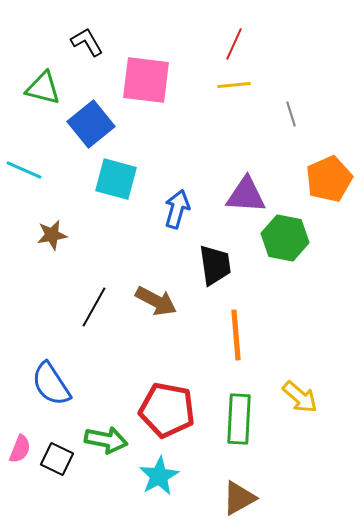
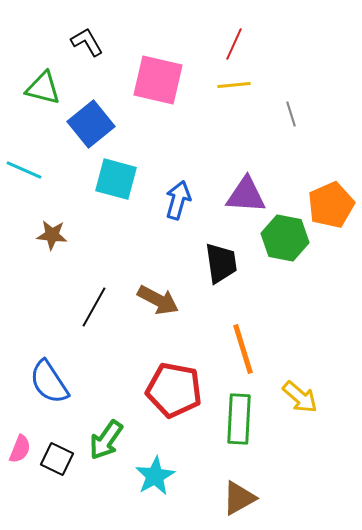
pink square: moved 12 px right; rotated 6 degrees clockwise
orange pentagon: moved 2 px right, 26 px down
blue arrow: moved 1 px right, 9 px up
brown star: rotated 16 degrees clockwise
black trapezoid: moved 6 px right, 2 px up
brown arrow: moved 2 px right, 1 px up
orange line: moved 7 px right, 14 px down; rotated 12 degrees counterclockwise
blue semicircle: moved 2 px left, 2 px up
red pentagon: moved 7 px right, 20 px up
green arrow: rotated 114 degrees clockwise
cyan star: moved 4 px left
